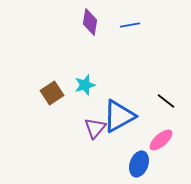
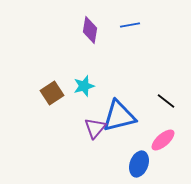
purple diamond: moved 8 px down
cyan star: moved 1 px left, 1 px down
blue triangle: rotated 15 degrees clockwise
pink ellipse: moved 2 px right
